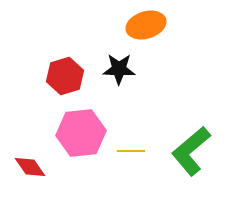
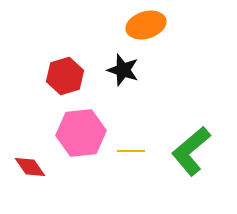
black star: moved 4 px right, 1 px down; rotated 16 degrees clockwise
